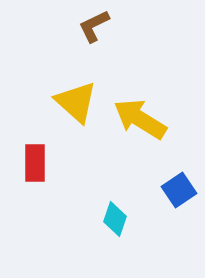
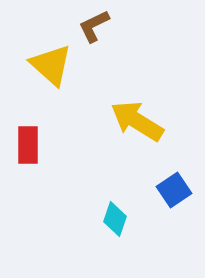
yellow triangle: moved 25 px left, 37 px up
yellow arrow: moved 3 px left, 2 px down
red rectangle: moved 7 px left, 18 px up
blue square: moved 5 px left
